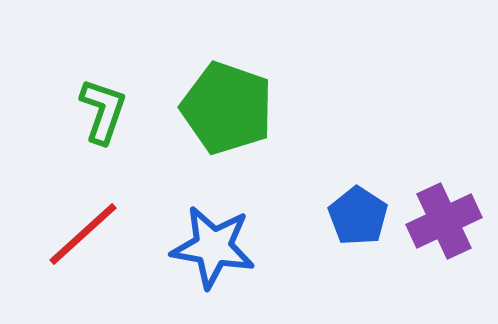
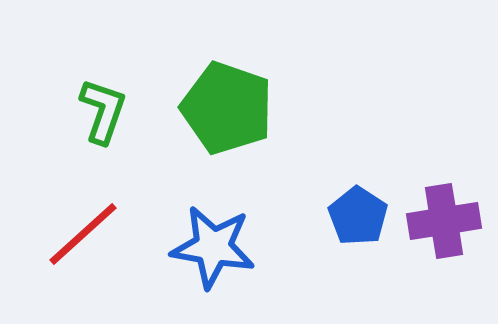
purple cross: rotated 16 degrees clockwise
